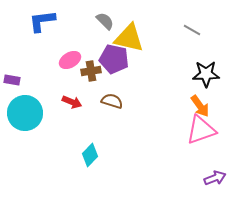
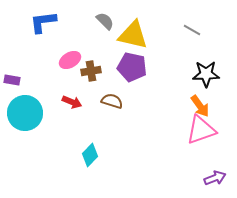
blue L-shape: moved 1 px right, 1 px down
yellow triangle: moved 4 px right, 3 px up
purple pentagon: moved 18 px right, 8 px down
